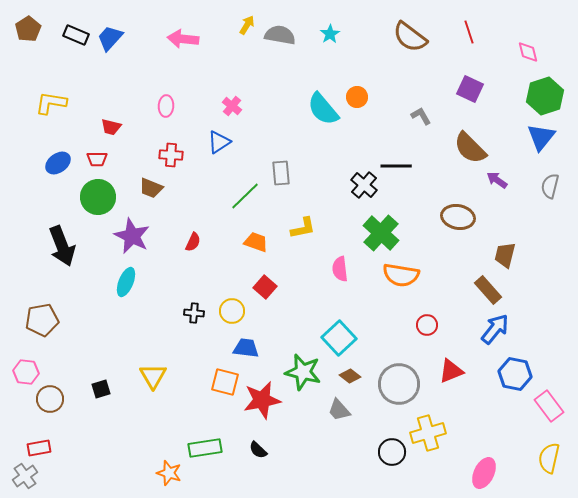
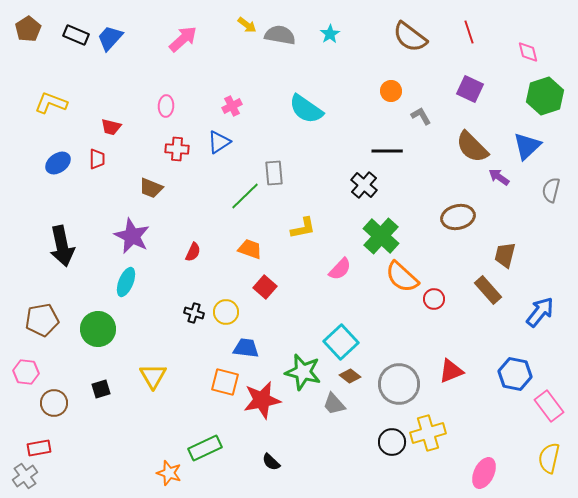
yellow arrow at (247, 25): rotated 96 degrees clockwise
pink arrow at (183, 39): rotated 132 degrees clockwise
orange circle at (357, 97): moved 34 px right, 6 px up
yellow L-shape at (51, 103): rotated 12 degrees clockwise
pink cross at (232, 106): rotated 24 degrees clockwise
cyan semicircle at (323, 109): moved 17 px left; rotated 15 degrees counterclockwise
blue triangle at (541, 137): moved 14 px left, 9 px down; rotated 8 degrees clockwise
brown semicircle at (470, 148): moved 2 px right, 1 px up
red cross at (171, 155): moved 6 px right, 6 px up
red trapezoid at (97, 159): rotated 90 degrees counterclockwise
black line at (396, 166): moved 9 px left, 15 px up
gray rectangle at (281, 173): moved 7 px left
purple arrow at (497, 180): moved 2 px right, 3 px up
gray semicircle at (550, 186): moved 1 px right, 4 px down
green circle at (98, 197): moved 132 px down
brown ellipse at (458, 217): rotated 24 degrees counterclockwise
green cross at (381, 233): moved 3 px down
red semicircle at (193, 242): moved 10 px down
orange trapezoid at (256, 242): moved 6 px left, 7 px down
black arrow at (62, 246): rotated 9 degrees clockwise
pink semicircle at (340, 269): rotated 130 degrees counterclockwise
orange semicircle at (401, 275): moved 1 px right, 2 px down; rotated 33 degrees clockwise
yellow circle at (232, 311): moved 6 px left, 1 px down
black cross at (194, 313): rotated 12 degrees clockwise
red circle at (427, 325): moved 7 px right, 26 px up
blue arrow at (495, 329): moved 45 px right, 17 px up
cyan square at (339, 338): moved 2 px right, 4 px down
brown circle at (50, 399): moved 4 px right, 4 px down
gray trapezoid at (339, 410): moved 5 px left, 6 px up
green rectangle at (205, 448): rotated 16 degrees counterclockwise
black semicircle at (258, 450): moved 13 px right, 12 px down
black circle at (392, 452): moved 10 px up
